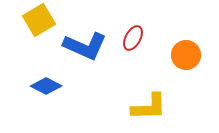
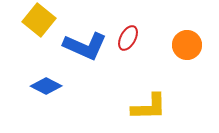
yellow square: rotated 20 degrees counterclockwise
red ellipse: moved 5 px left
orange circle: moved 1 px right, 10 px up
